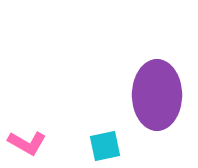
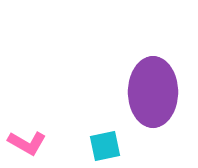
purple ellipse: moved 4 px left, 3 px up
